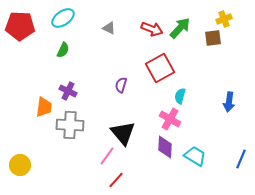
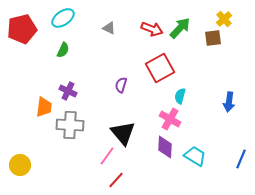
yellow cross: rotated 21 degrees counterclockwise
red pentagon: moved 2 px right, 3 px down; rotated 16 degrees counterclockwise
